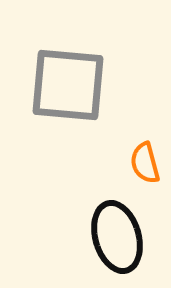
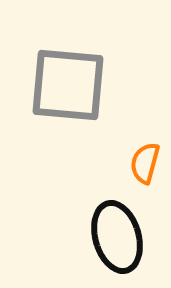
orange semicircle: rotated 30 degrees clockwise
